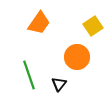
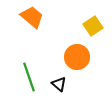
orange trapezoid: moved 7 px left, 6 px up; rotated 85 degrees counterclockwise
green line: moved 2 px down
black triangle: rotated 28 degrees counterclockwise
